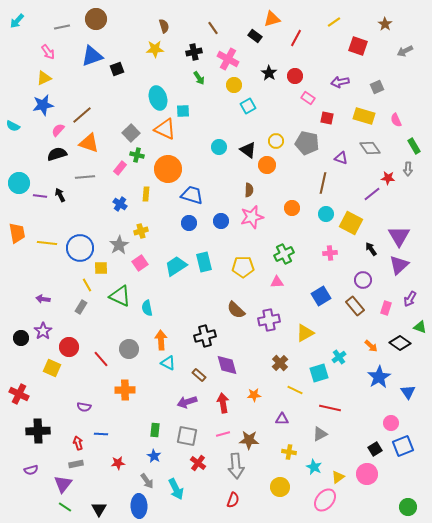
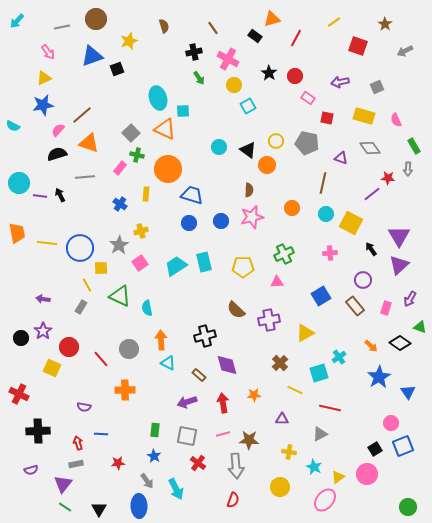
yellow star at (155, 49): moved 26 px left, 8 px up; rotated 18 degrees counterclockwise
